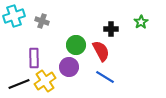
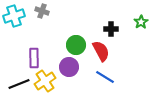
gray cross: moved 10 px up
